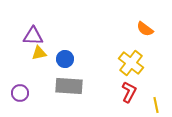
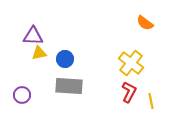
orange semicircle: moved 6 px up
purple circle: moved 2 px right, 2 px down
yellow line: moved 5 px left, 4 px up
